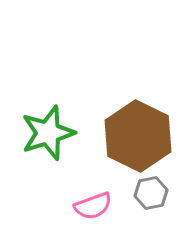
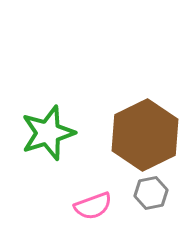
brown hexagon: moved 7 px right, 1 px up; rotated 8 degrees clockwise
